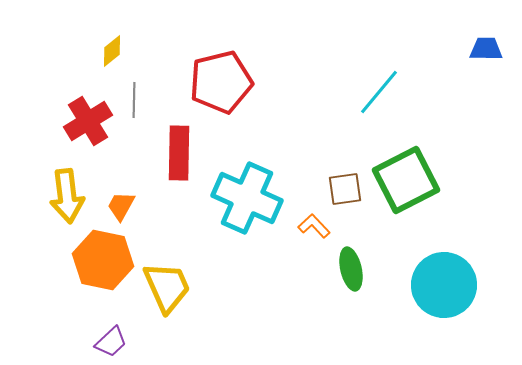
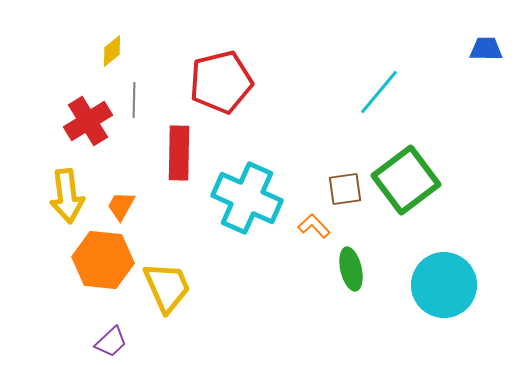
green square: rotated 10 degrees counterclockwise
orange hexagon: rotated 6 degrees counterclockwise
